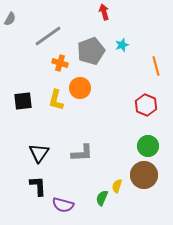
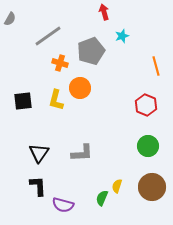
cyan star: moved 9 px up
brown circle: moved 8 px right, 12 px down
